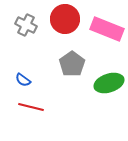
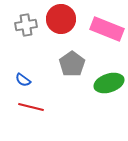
red circle: moved 4 px left
gray cross: rotated 35 degrees counterclockwise
